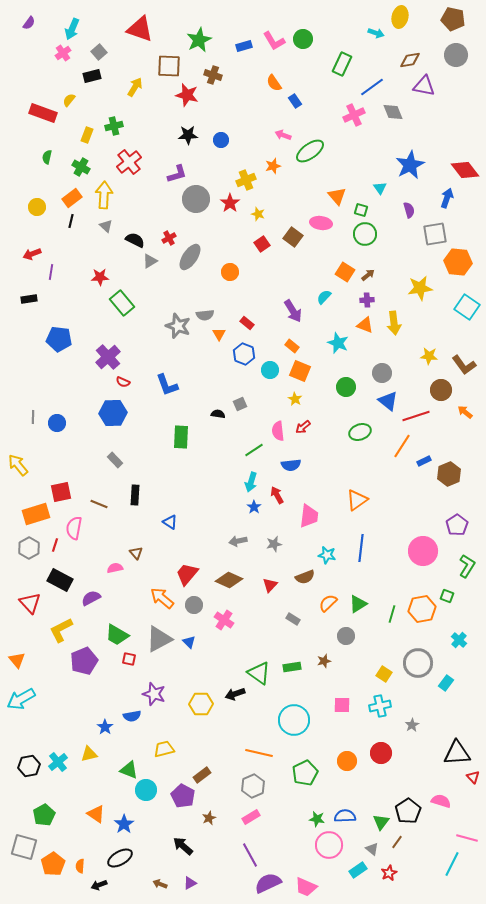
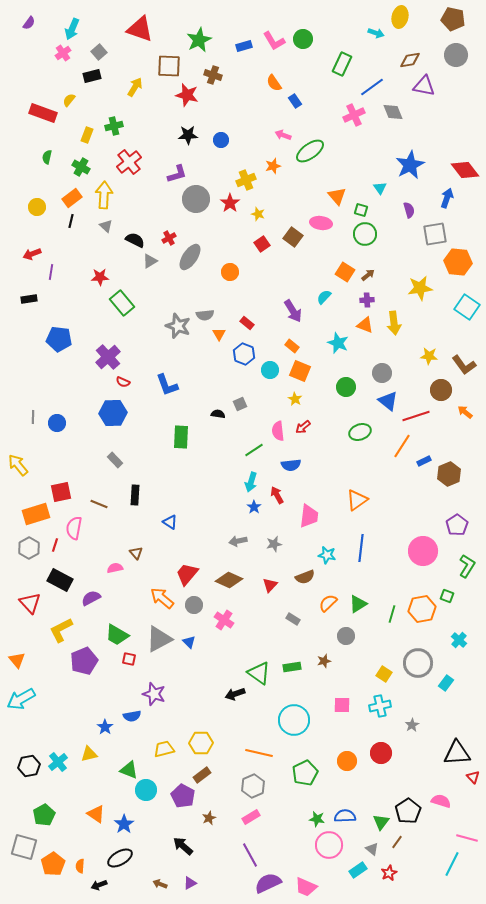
yellow hexagon at (201, 704): moved 39 px down
